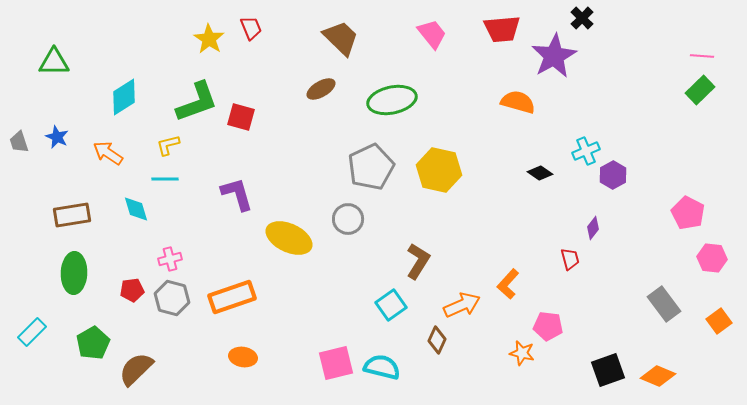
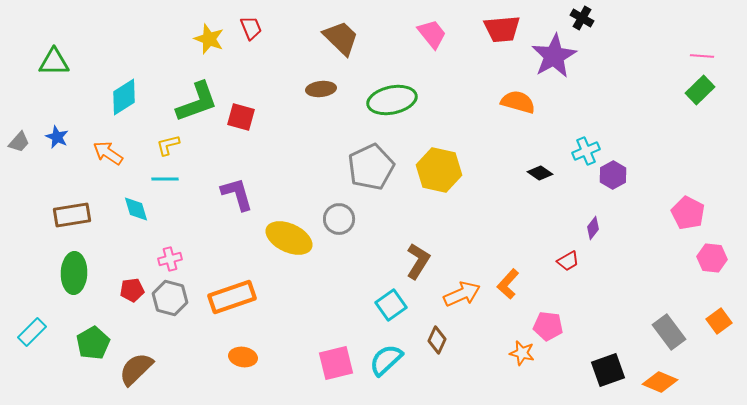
black cross at (582, 18): rotated 15 degrees counterclockwise
yellow star at (209, 39): rotated 12 degrees counterclockwise
brown ellipse at (321, 89): rotated 24 degrees clockwise
gray trapezoid at (19, 142): rotated 120 degrees counterclockwise
gray circle at (348, 219): moved 9 px left
red trapezoid at (570, 259): moved 2 px left, 2 px down; rotated 75 degrees clockwise
gray hexagon at (172, 298): moved 2 px left
gray rectangle at (664, 304): moved 5 px right, 28 px down
orange arrow at (462, 305): moved 11 px up
cyan semicircle at (382, 367): moved 4 px right, 7 px up; rotated 57 degrees counterclockwise
orange diamond at (658, 376): moved 2 px right, 6 px down
